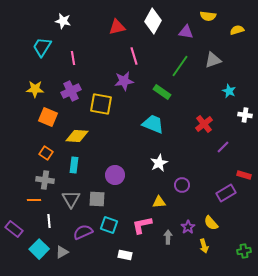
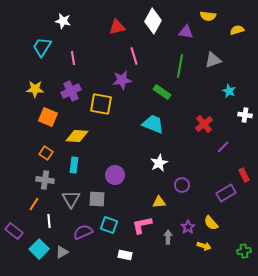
green line at (180, 66): rotated 25 degrees counterclockwise
purple star at (124, 81): moved 2 px left, 1 px up
red rectangle at (244, 175): rotated 48 degrees clockwise
orange line at (34, 200): moved 4 px down; rotated 56 degrees counterclockwise
purple rectangle at (14, 229): moved 2 px down
yellow arrow at (204, 246): rotated 56 degrees counterclockwise
